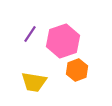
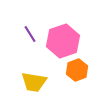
purple line: rotated 66 degrees counterclockwise
